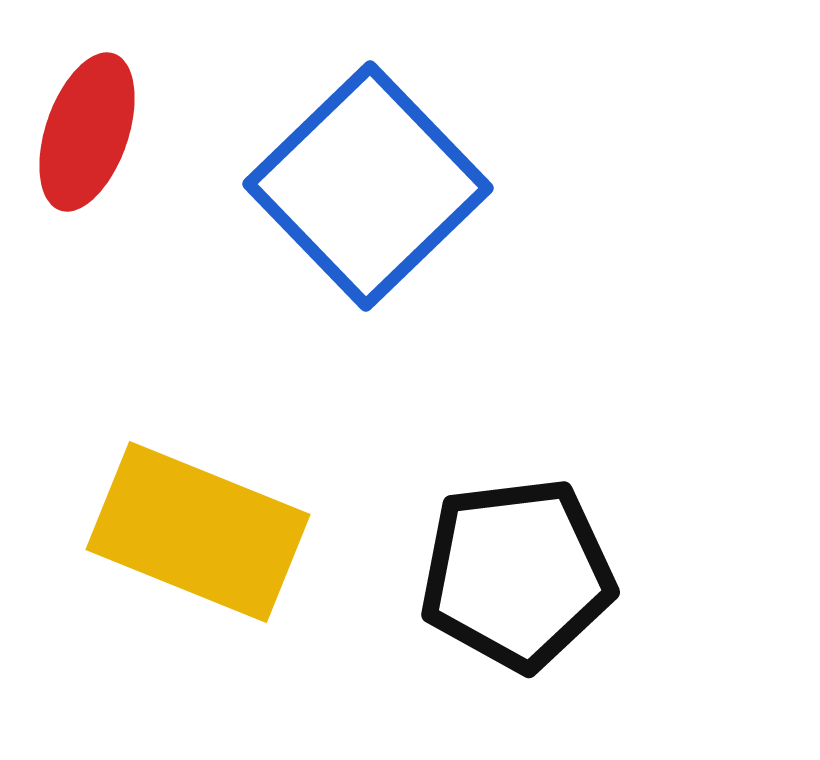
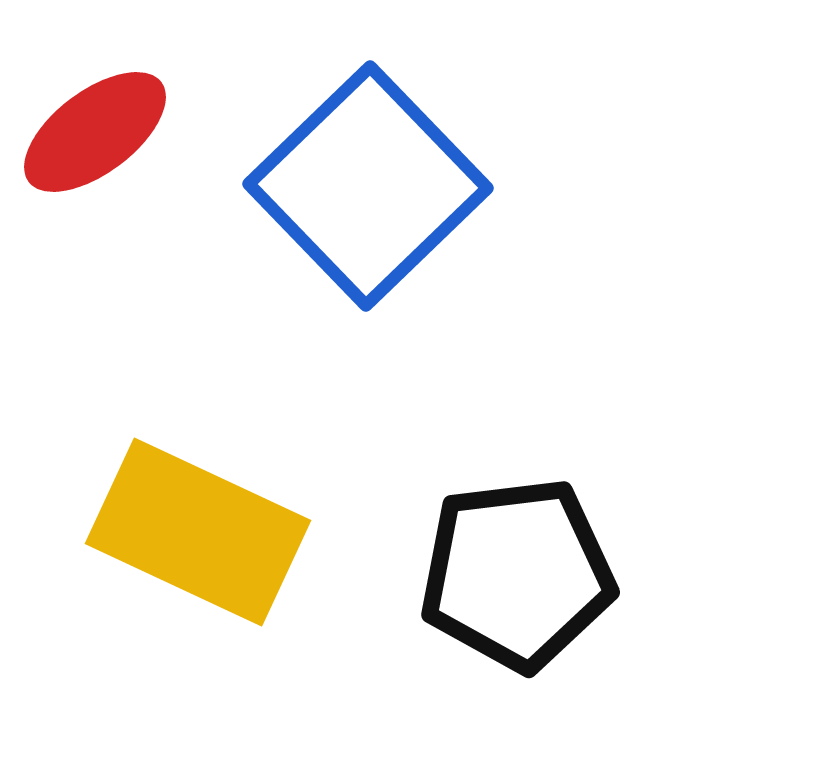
red ellipse: moved 8 px right; rotated 34 degrees clockwise
yellow rectangle: rotated 3 degrees clockwise
